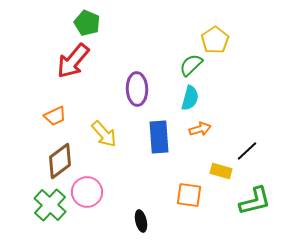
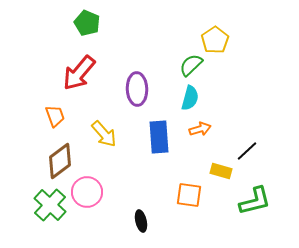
red arrow: moved 6 px right, 12 px down
orange trapezoid: rotated 85 degrees counterclockwise
